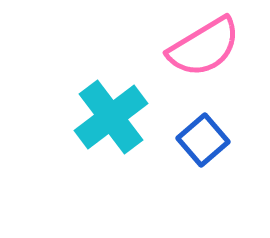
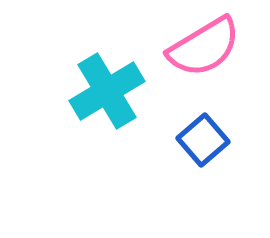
cyan cross: moved 4 px left, 26 px up; rotated 6 degrees clockwise
